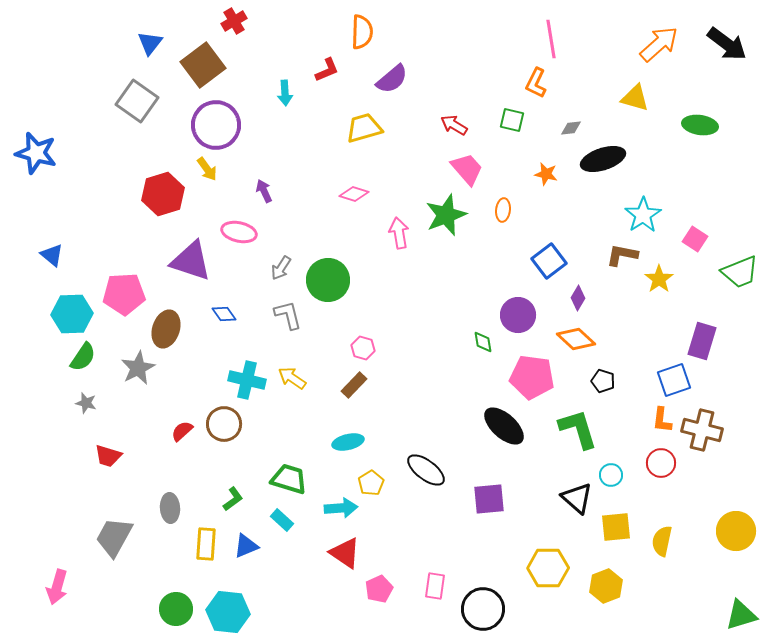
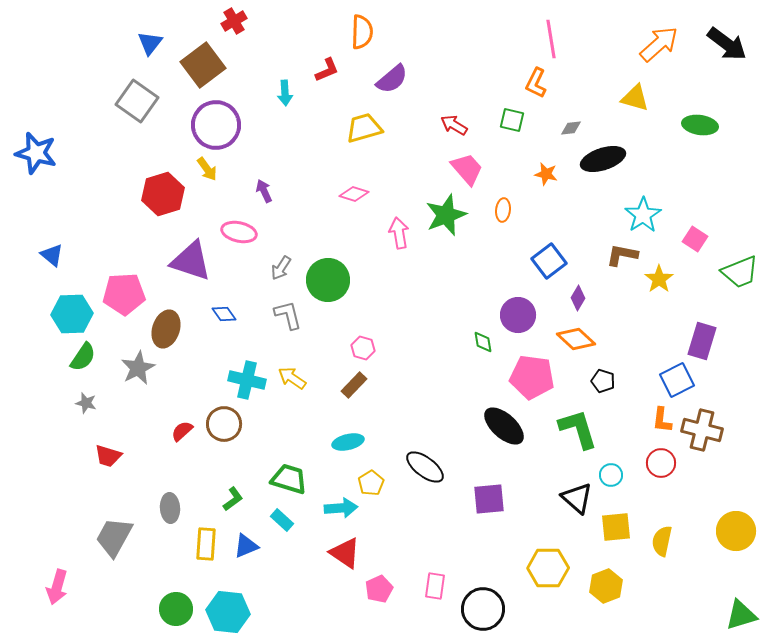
blue square at (674, 380): moved 3 px right; rotated 8 degrees counterclockwise
black ellipse at (426, 470): moved 1 px left, 3 px up
